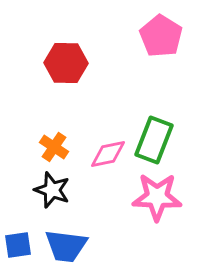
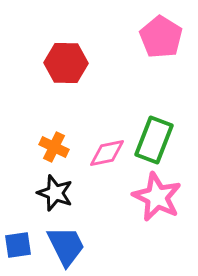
pink pentagon: moved 1 px down
orange cross: rotated 8 degrees counterclockwise
pink diamond: moved 1 px left, 1 px up
black star: moved 3 px right, 3 px down
pink star: rotated 24 degrees clockwise
blue trapezoid: rotated 123 degrees counterclockwise
